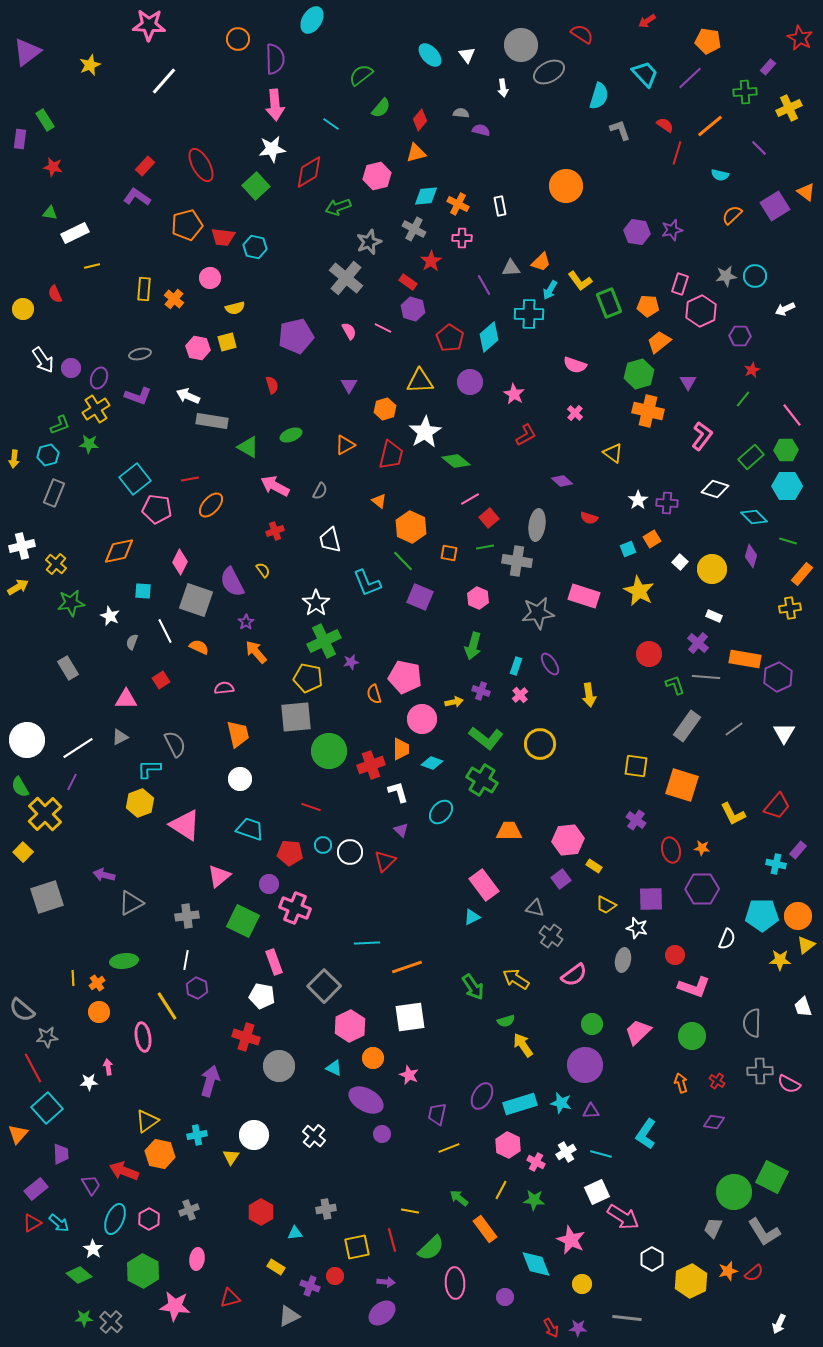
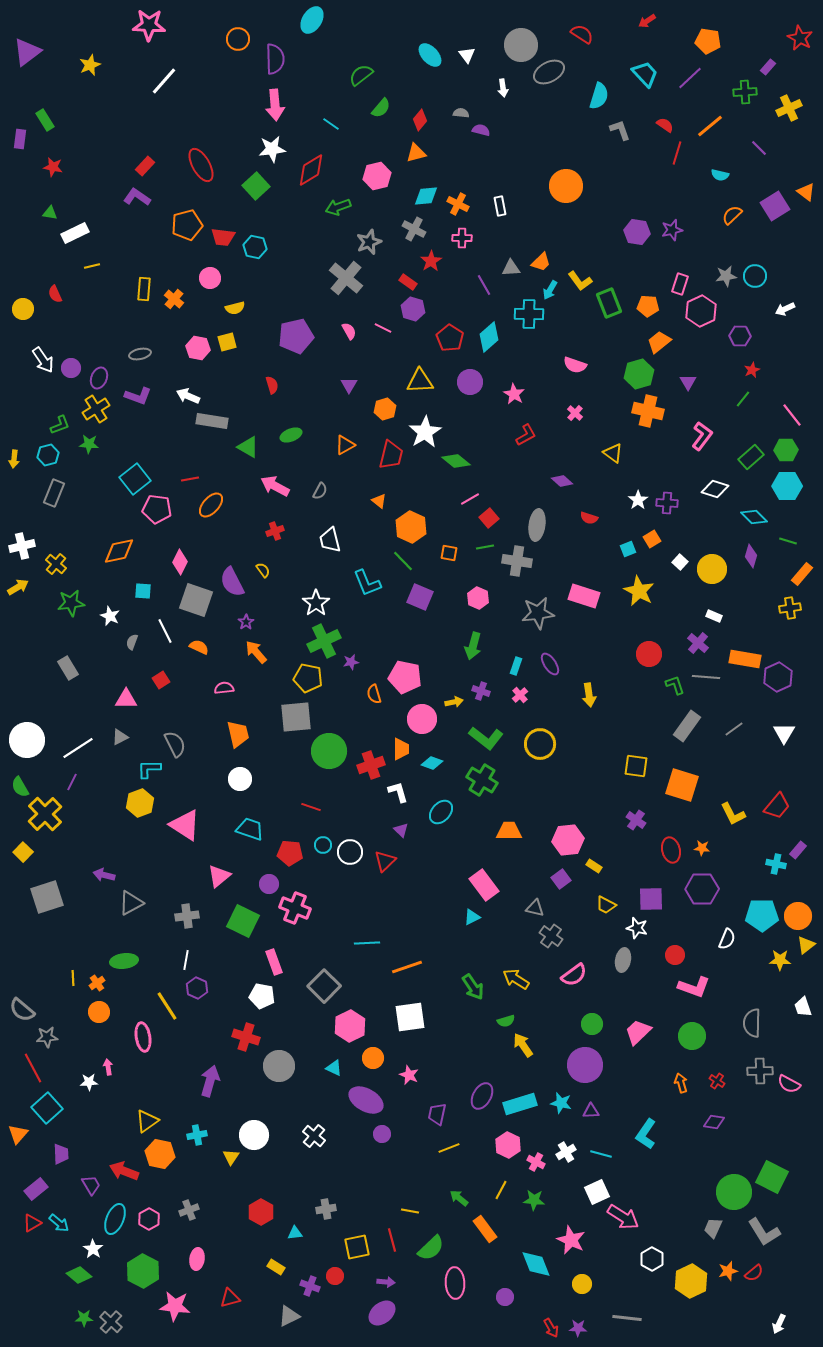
red diamond at (309, 172): moved 2 px right, 2 px up
